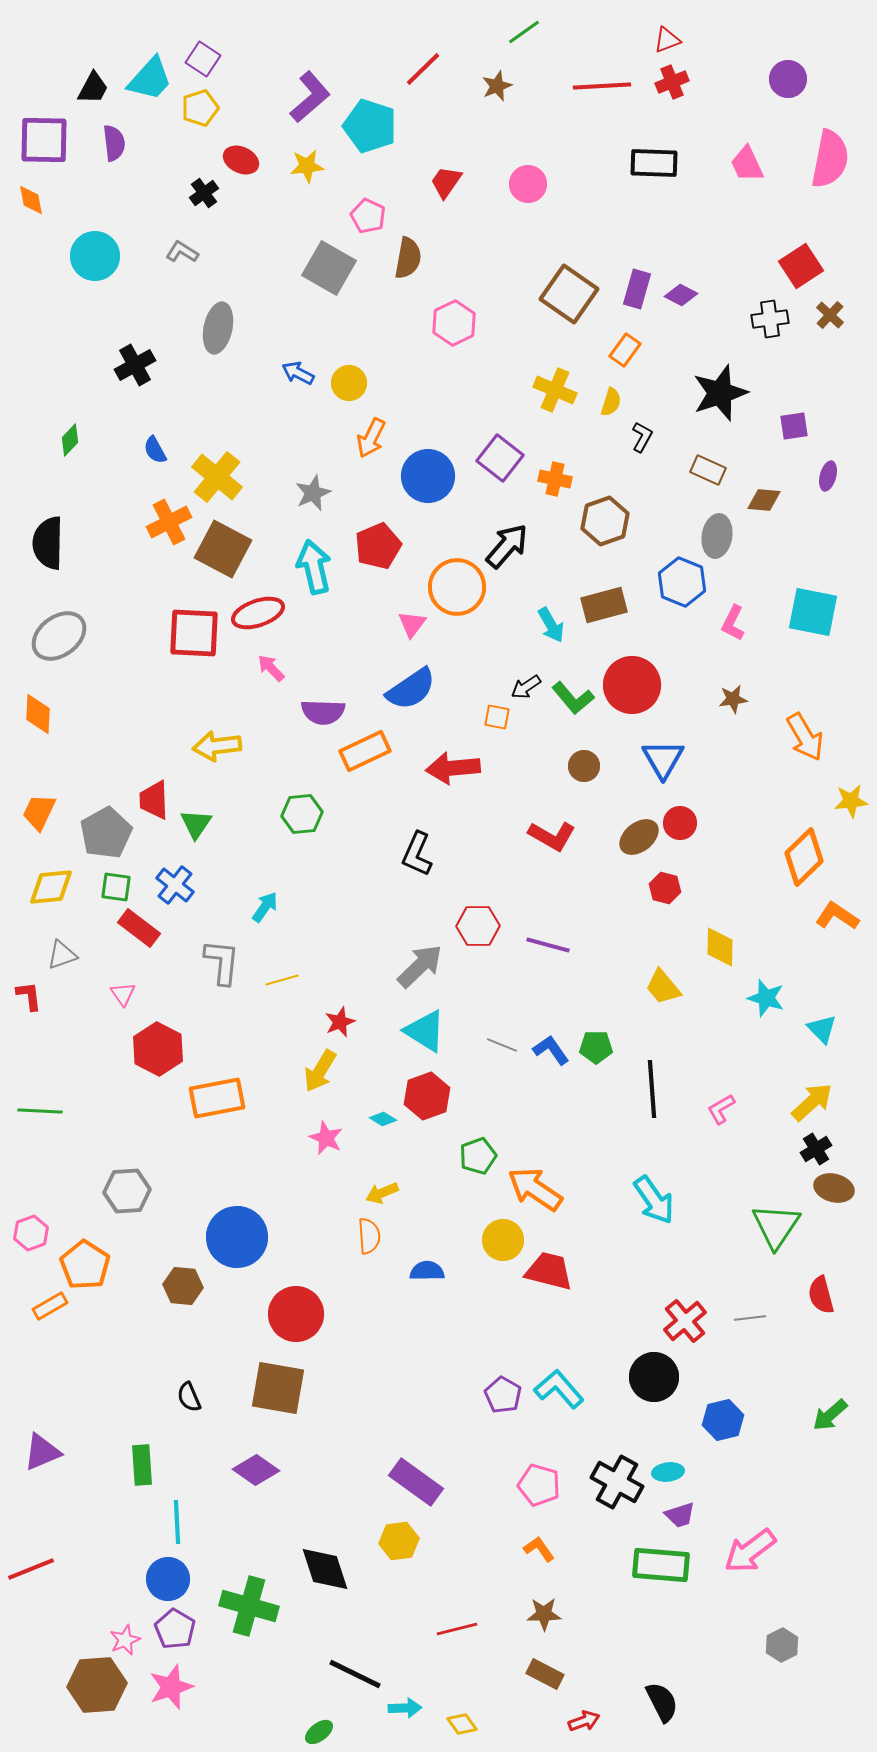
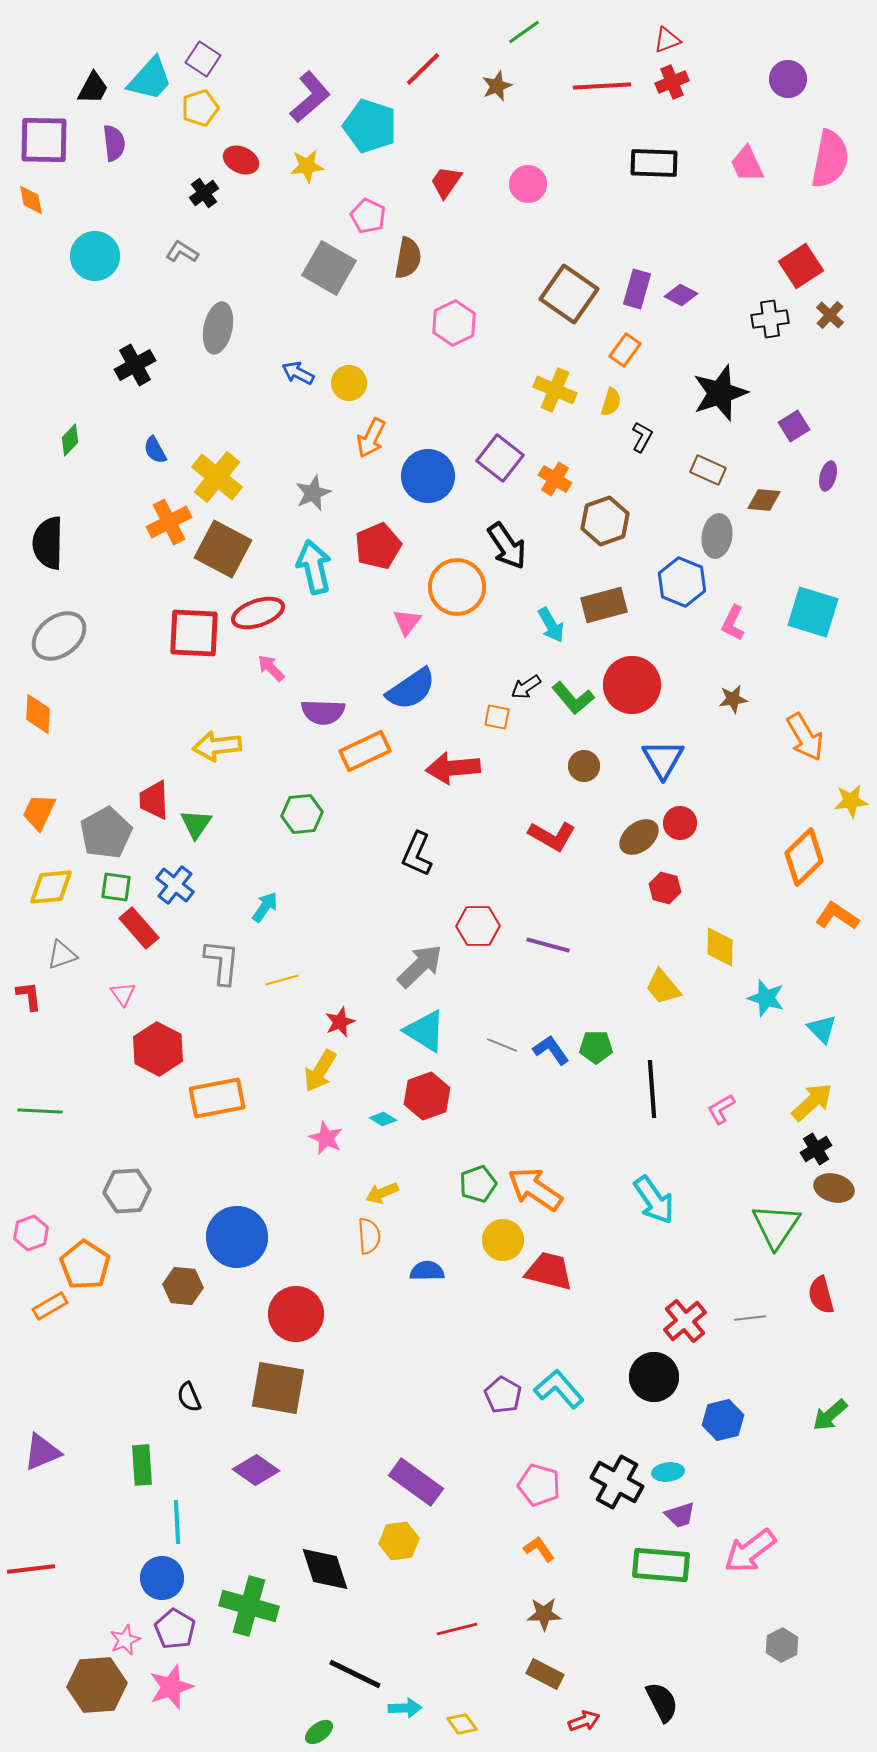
purple square at (794, 426): rotated 24 degrees counterclockwise
orange cross at (555, 479): rotated 20 degrees clockwise
black arrow at (507, 546): rotated 105 degrees clockwise
cyan square at (813, 612): rotated 6 degrees clockwise
pink triangle at (412, 624): moved 5 px left, 2 px up
red rectangle at (139, 928): rotated 12 degrees clockwise
green pentagon at (478, 1156): moved 28 px down
red line at (31, 1569): rotated 15 degrees clockwise
blue circle at (168, 1579): moved 6 px left, 1 px up
